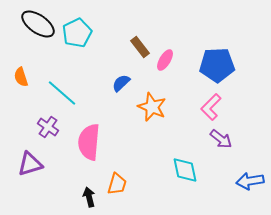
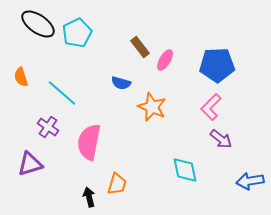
blue semicircle: rotated 120 degrees counterclockwise
pink semicircle: rotated 6 degrees clockwise
